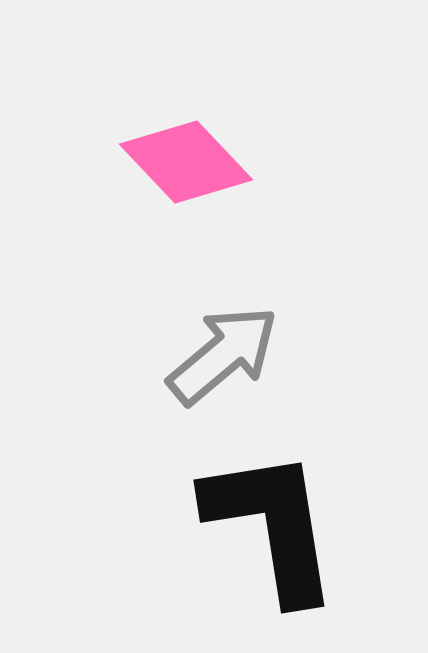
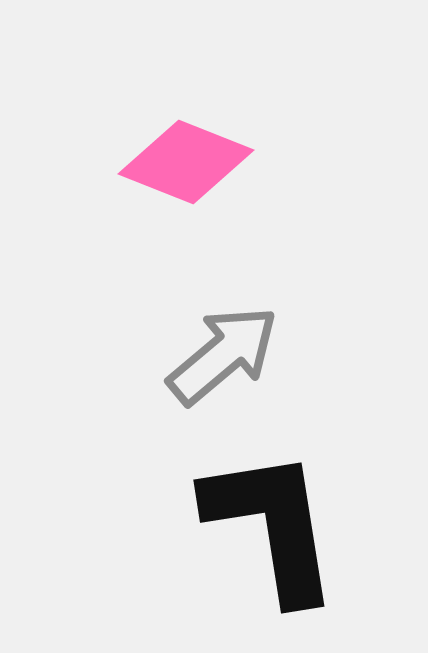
pink diamond: rotated 25 degrees counterclockwise
